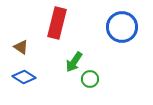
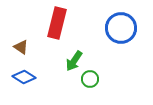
blue circle: moved 1 px left, 1 px down
green arrow: moved 1 px up
